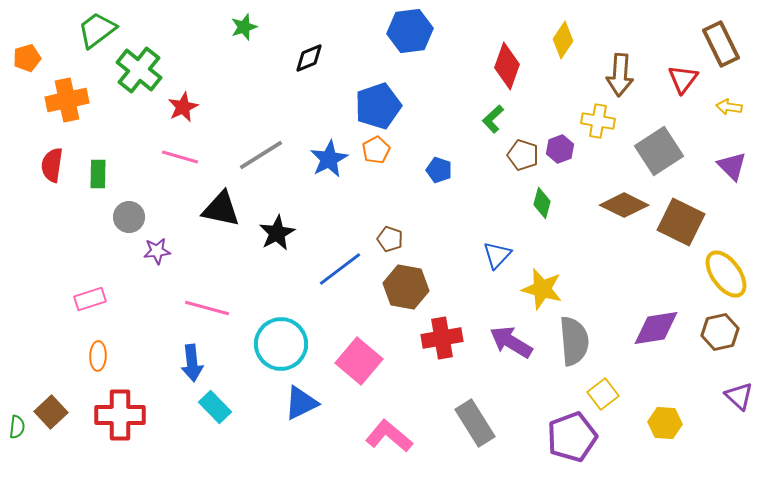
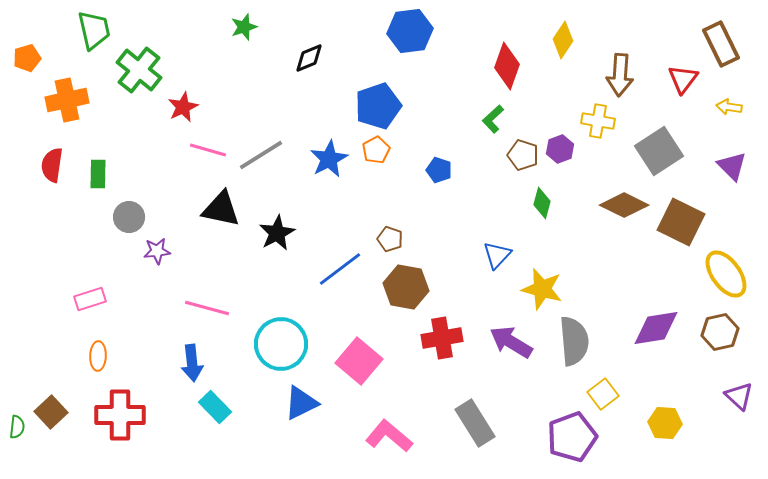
green trapezoid at (97, 30): moved 3 px left; rotated 114 degrees clockwise
pink line at (180, 157): moved 28 px right, 7 px up
